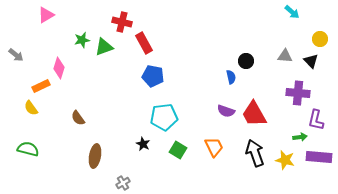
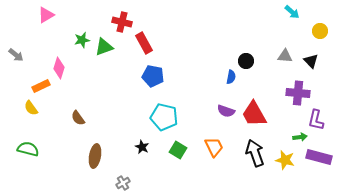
yellow circle: moved 8 px up
blue semicircle: rotated 24 degrees clockwise
cyan pentagon: rotated 20 degrees clockwise
black star: moved 1 px left, 3 px down
purple rectangle: rotated 10 degrees clockwise
